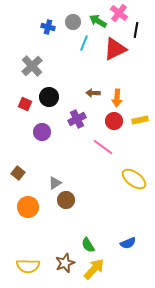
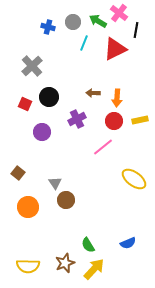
pink line: rotated 75 degrees counterclockwise
gray triangle: rotated 32 degrees counterclockwise
